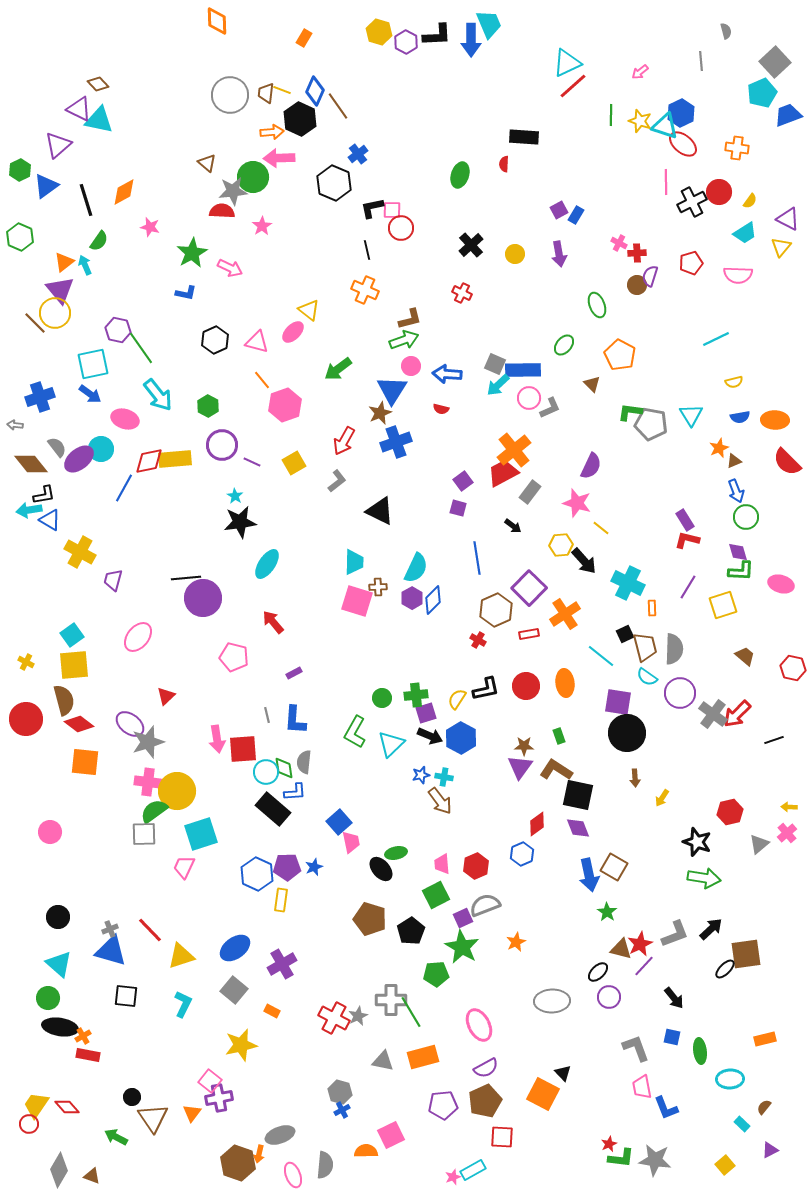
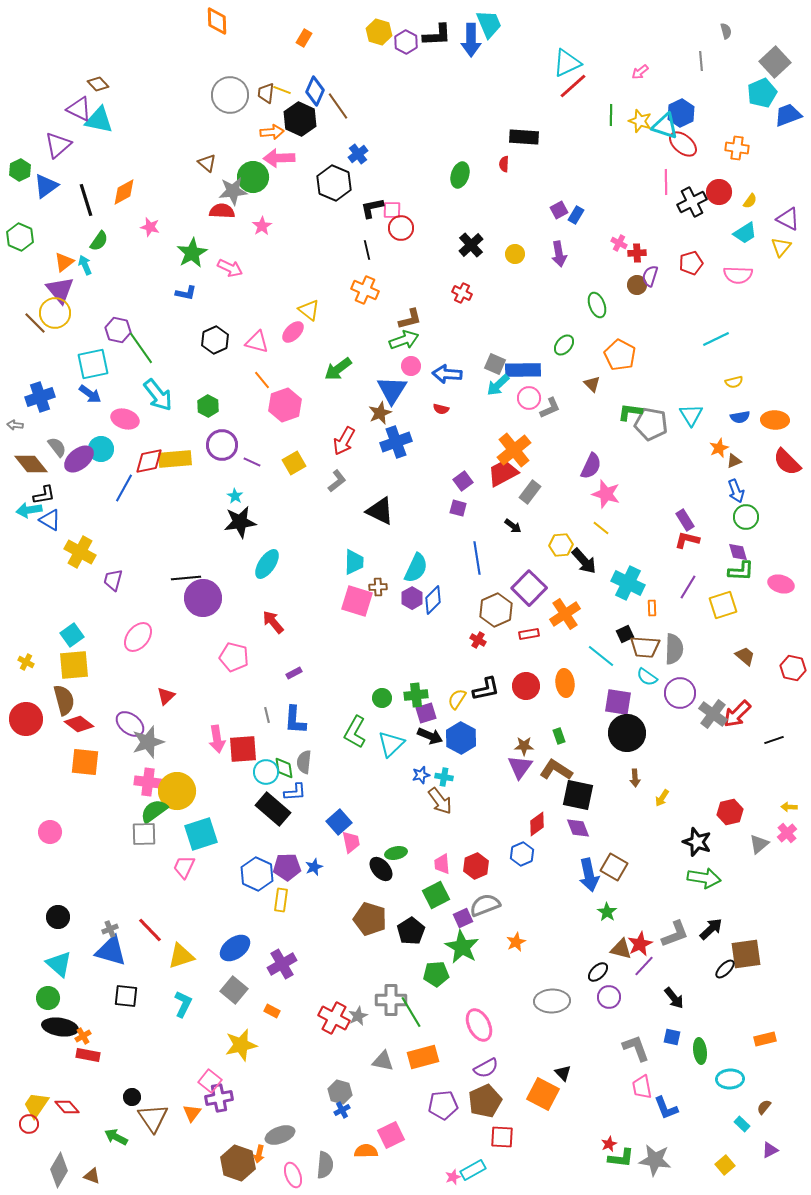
pink star at (577, 503): moved 29 px right, 9 px up
brown trapezoid at (645, 647): rotated 108 degrees clockwise
